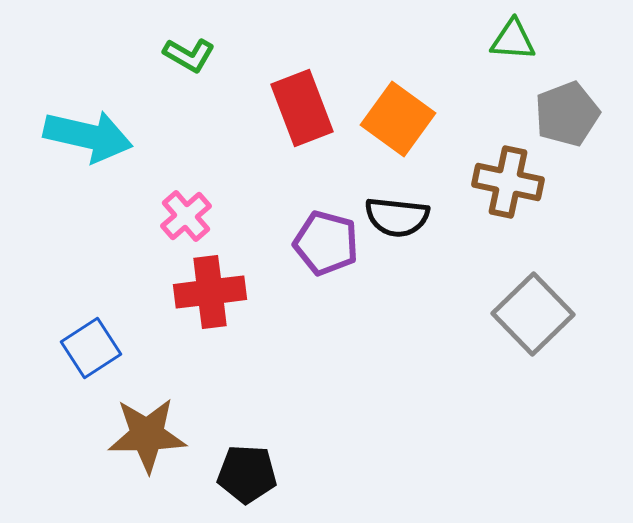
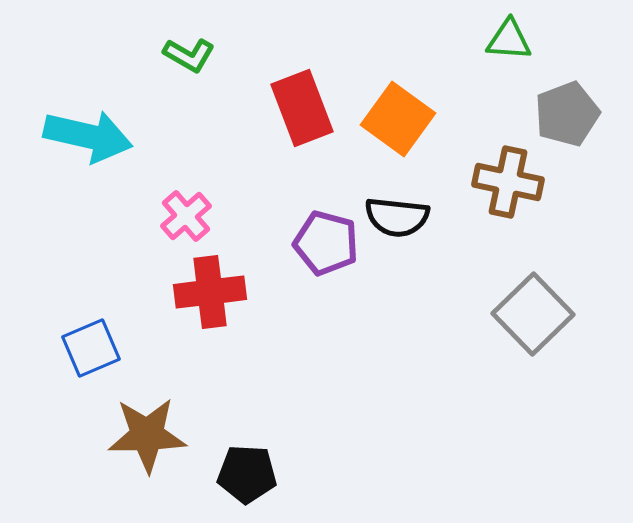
green triangle: moved 4 px left
blue square: rotated 10 degrees clockwise
